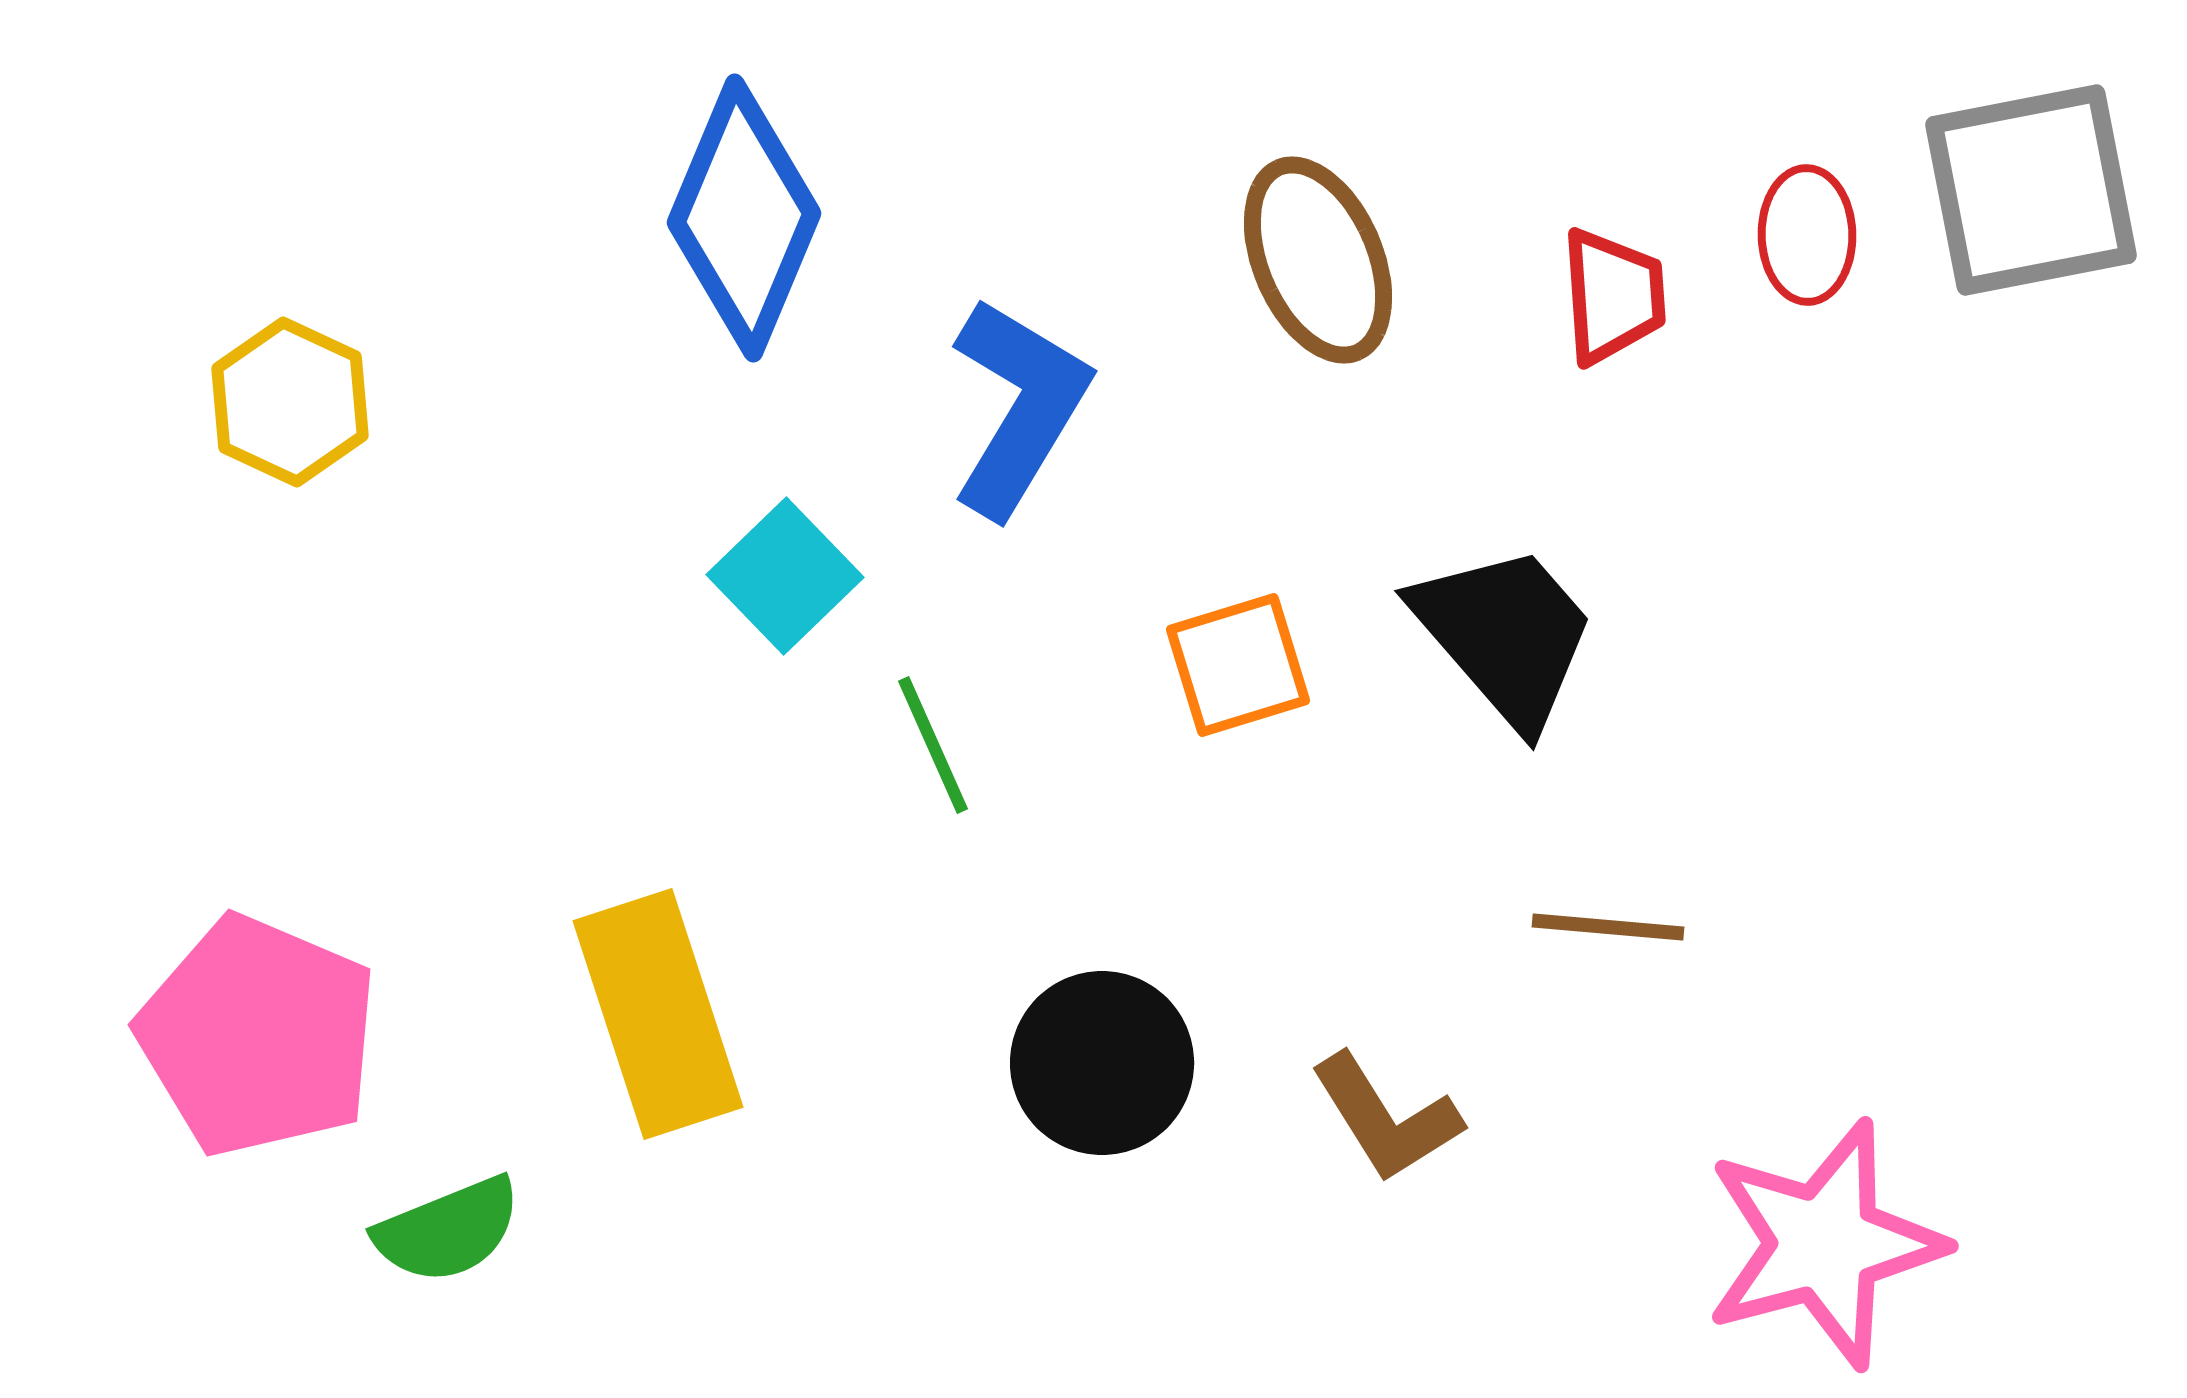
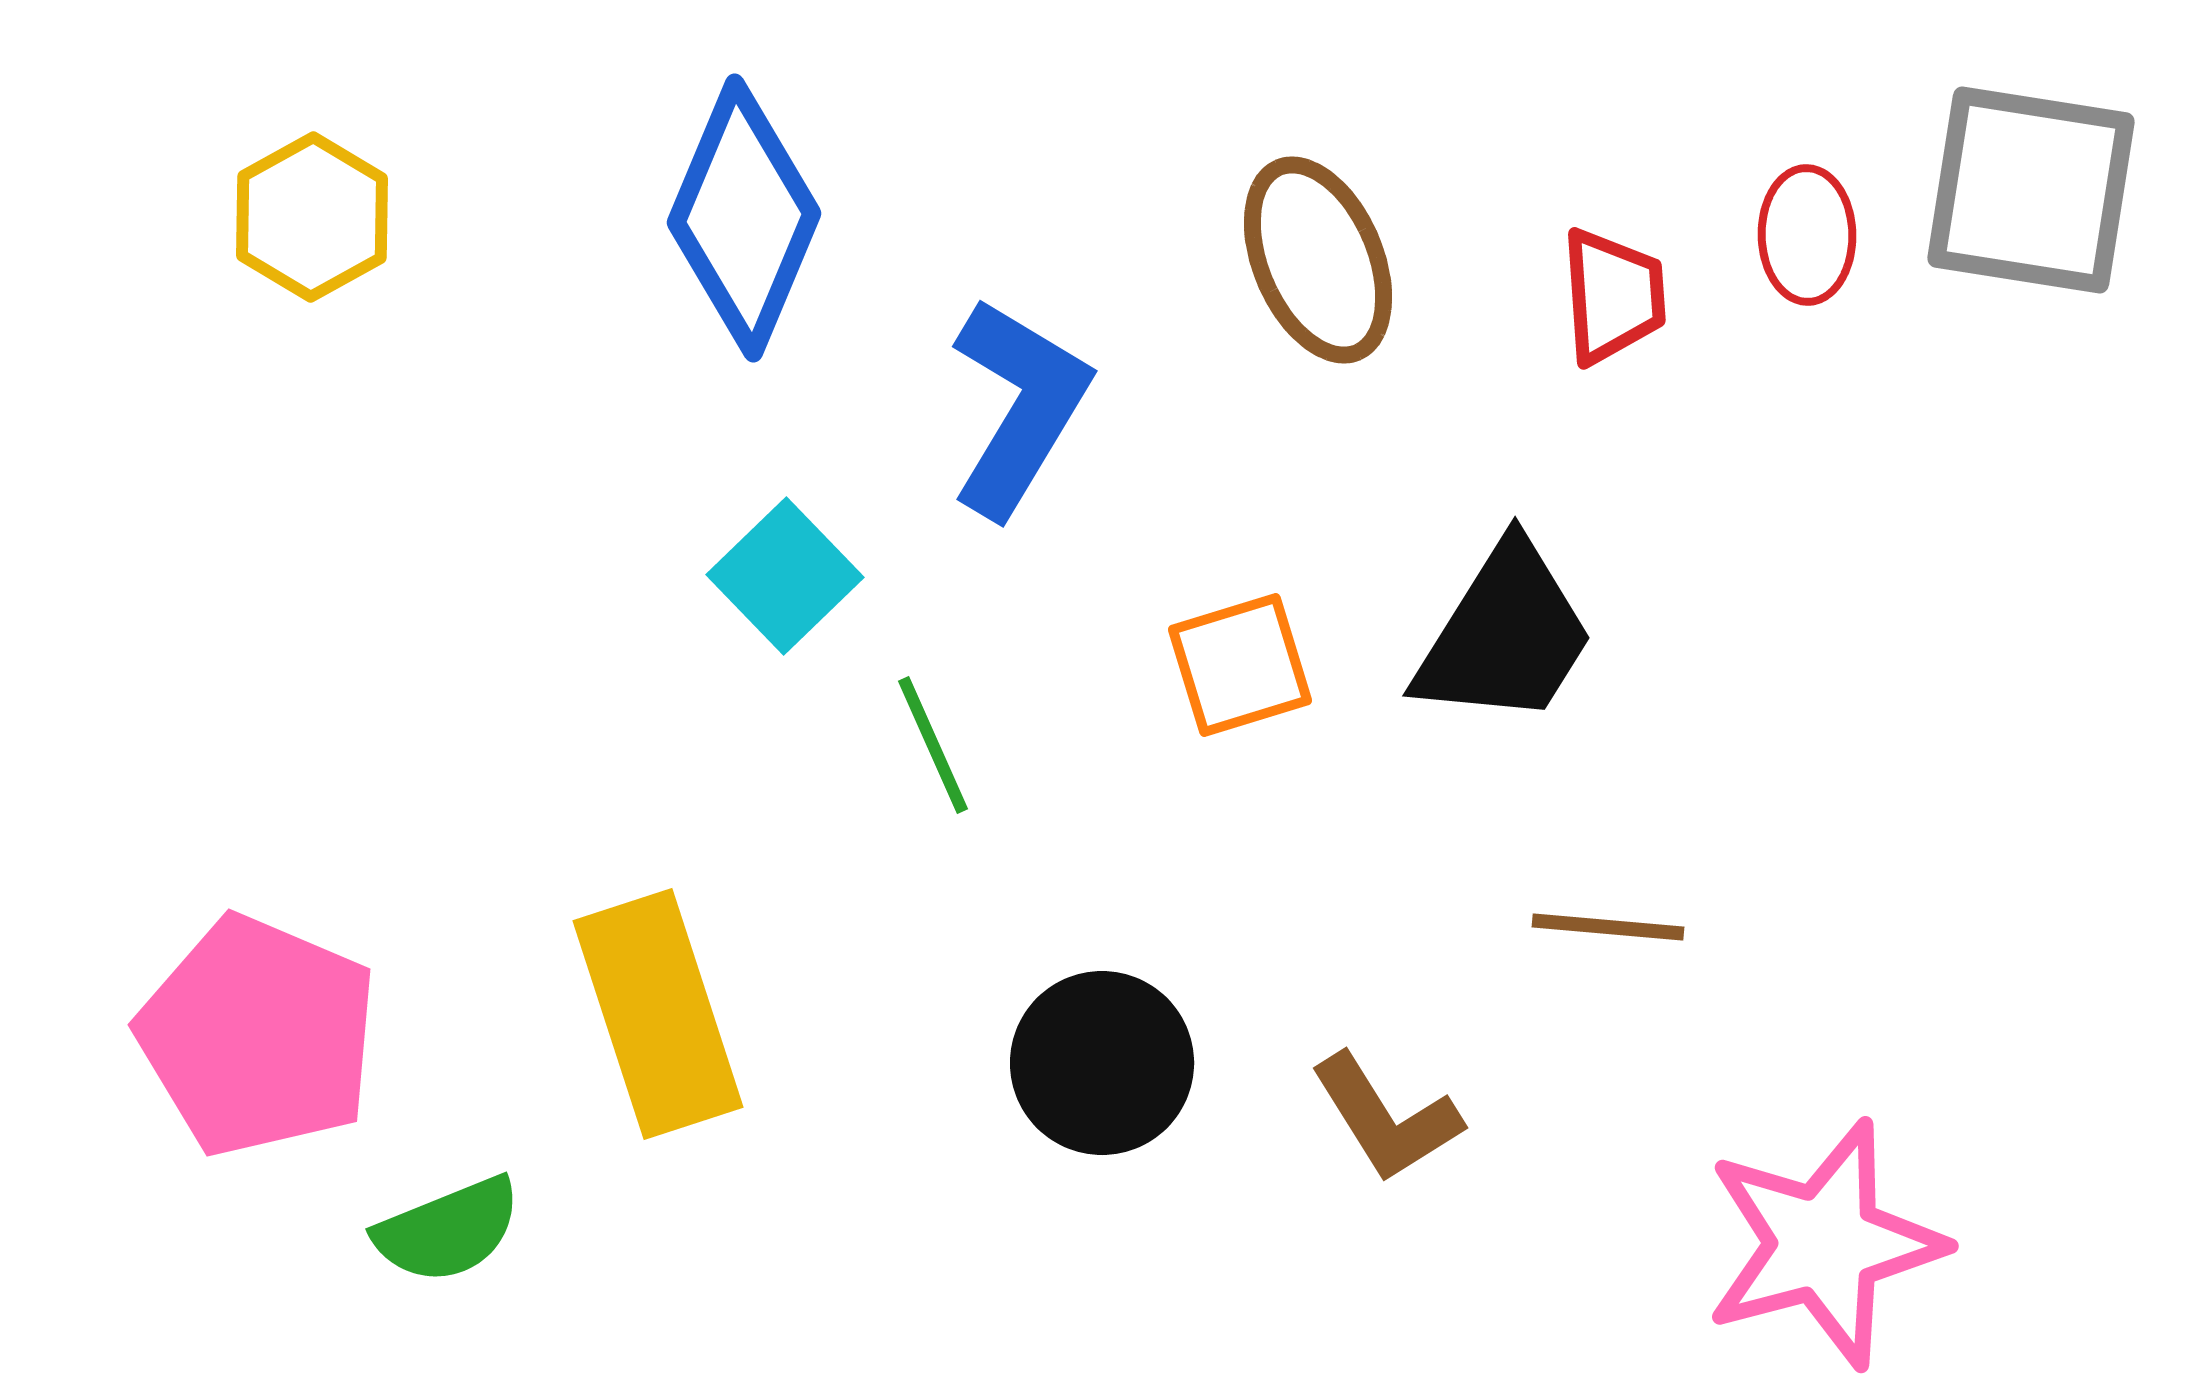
gray square: rotated 20 degrees clockwise
yellow hexagon: moved 22 px right, 185 px up; rotated 6 degrees clockwise
black trapezoid: rotated 73 degrees clockwise
orange square: moved 2 px right
